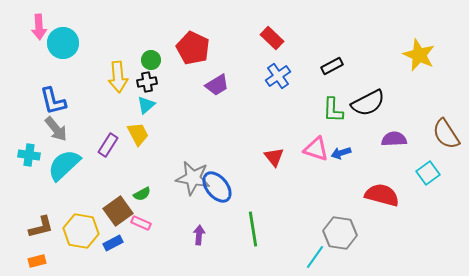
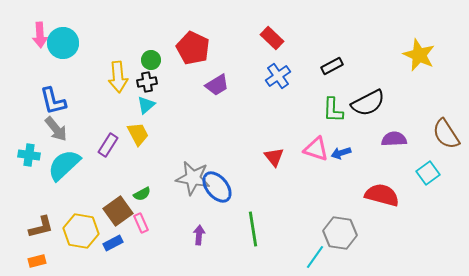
pink arrow: moved 1 px right, 8 px down
pink rectangle: rotated 42 degrees clockwise
